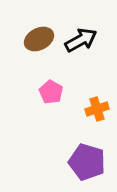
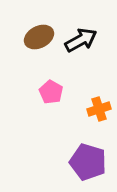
brown ellipse: moved 2 px up
orange cross: moved 2 px right
purple pentagon: moved 1 px right
